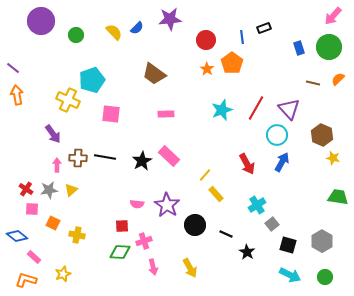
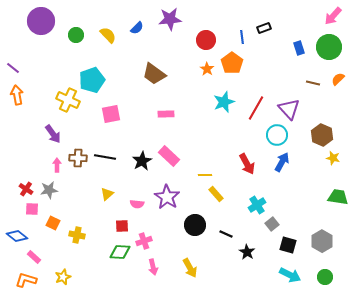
yellow semicircle at (114, 32): moved 6 px left, 3 px down
cyan star at (222, 110): moved 2 px right, 8 px up
pink square at (111, 114): rotated 18 degrees counterclockwise
yellow line at (205, 175): rotated 48 degrees clockwise
yellow triangle at (71, 190): moved 36 px right, 4 px down
purple star at (167, 205): moved 8 px up
yellow star at (63, 274): moved 3 px down
